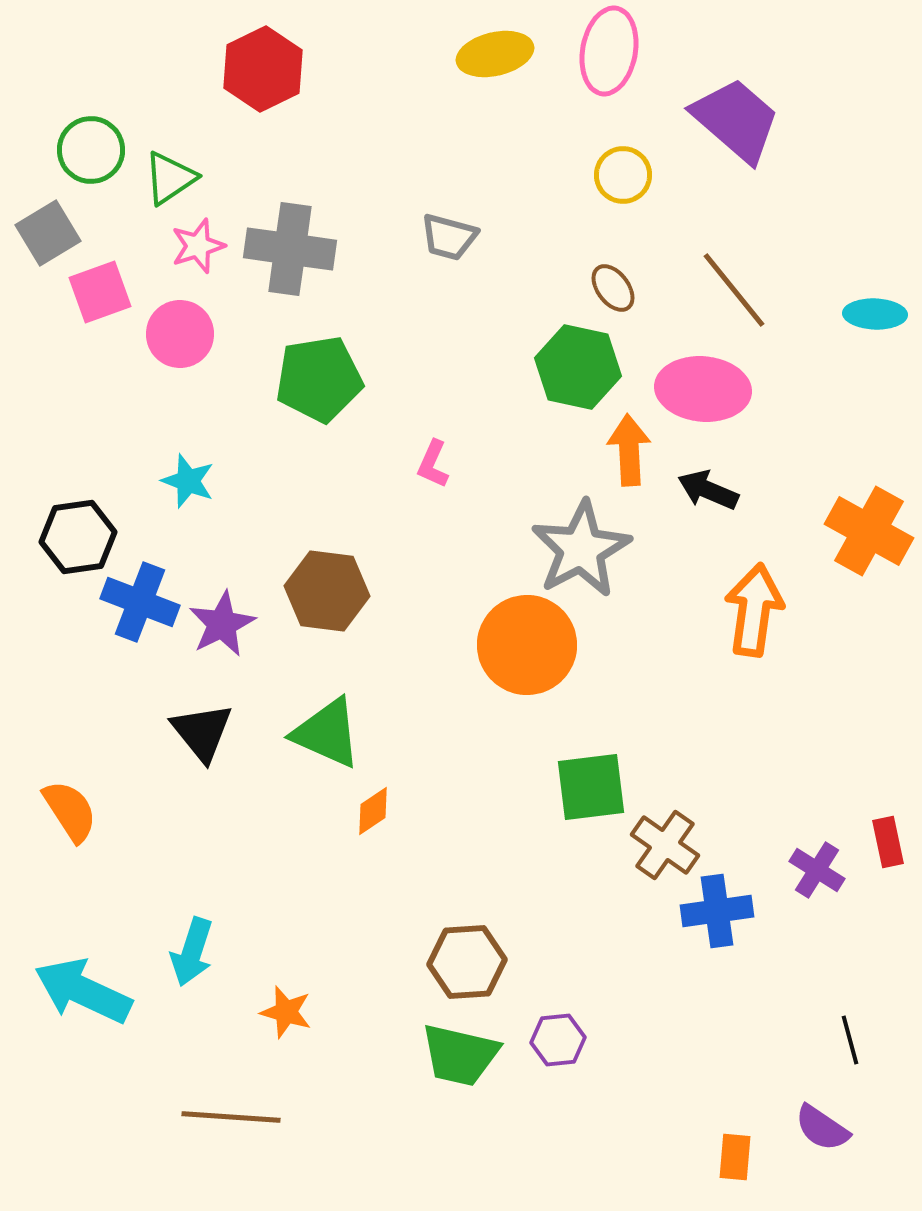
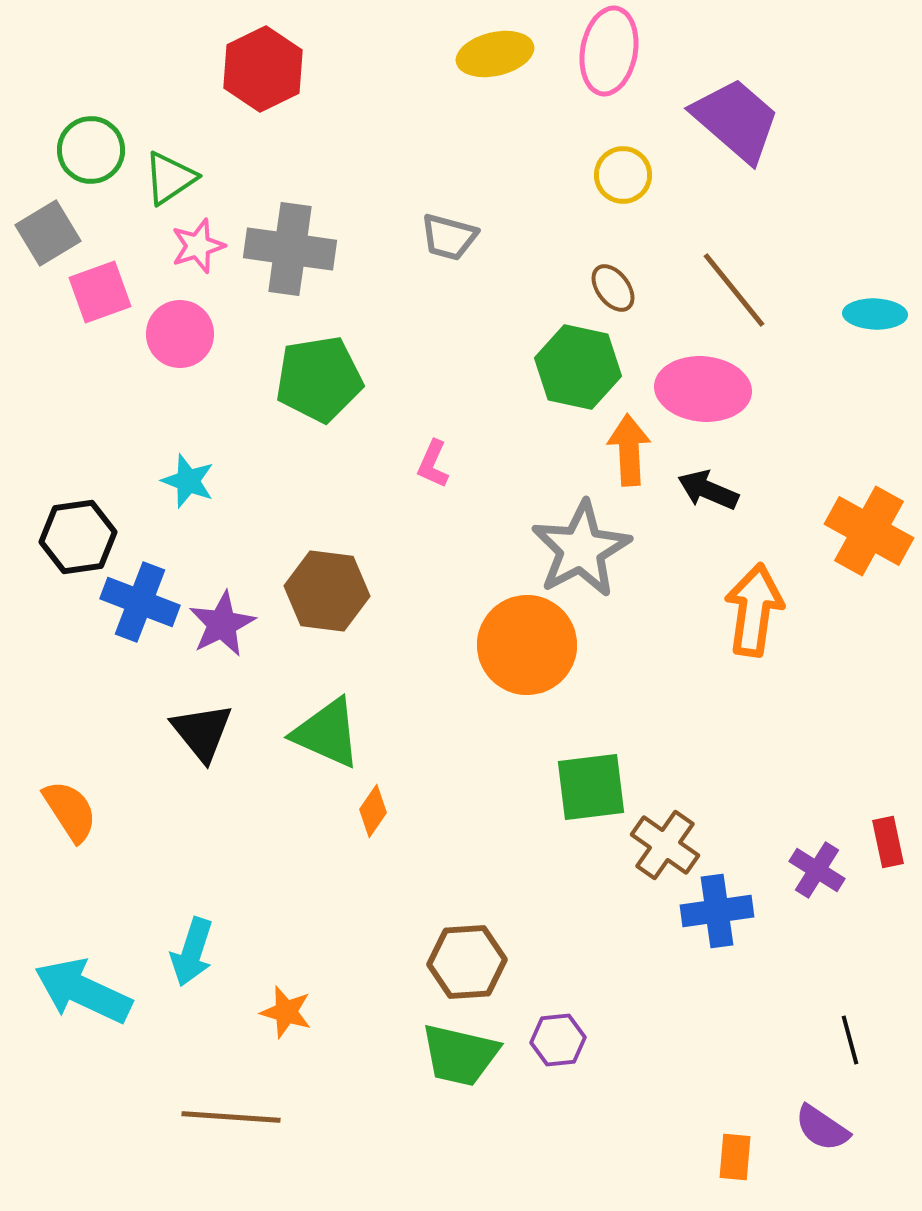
orange diamond at (373, 811): rotated 21 degrees counterclockwise
